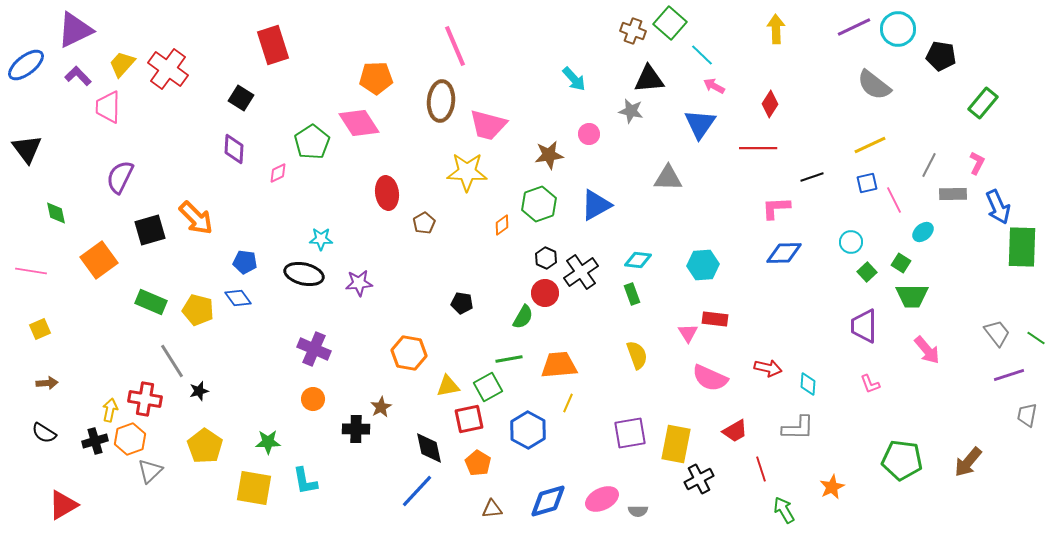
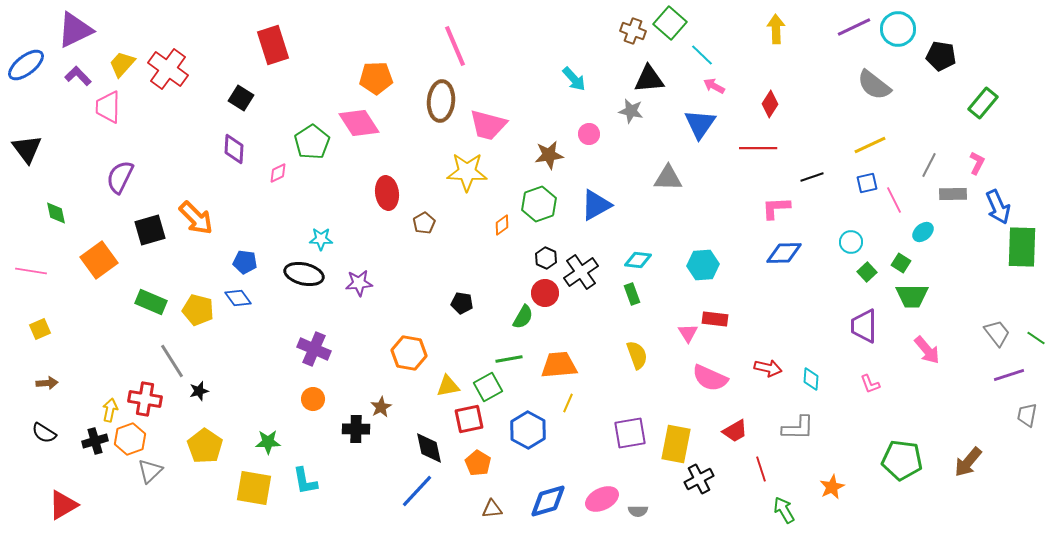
cyan diamond at (808, 384): moved 3 px right, 5 px up
